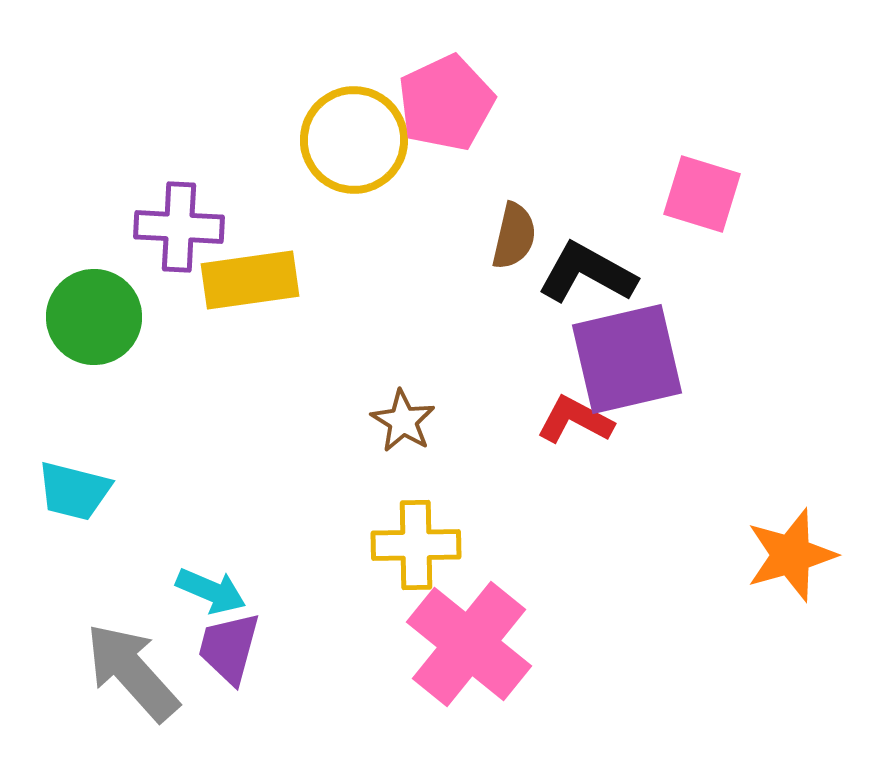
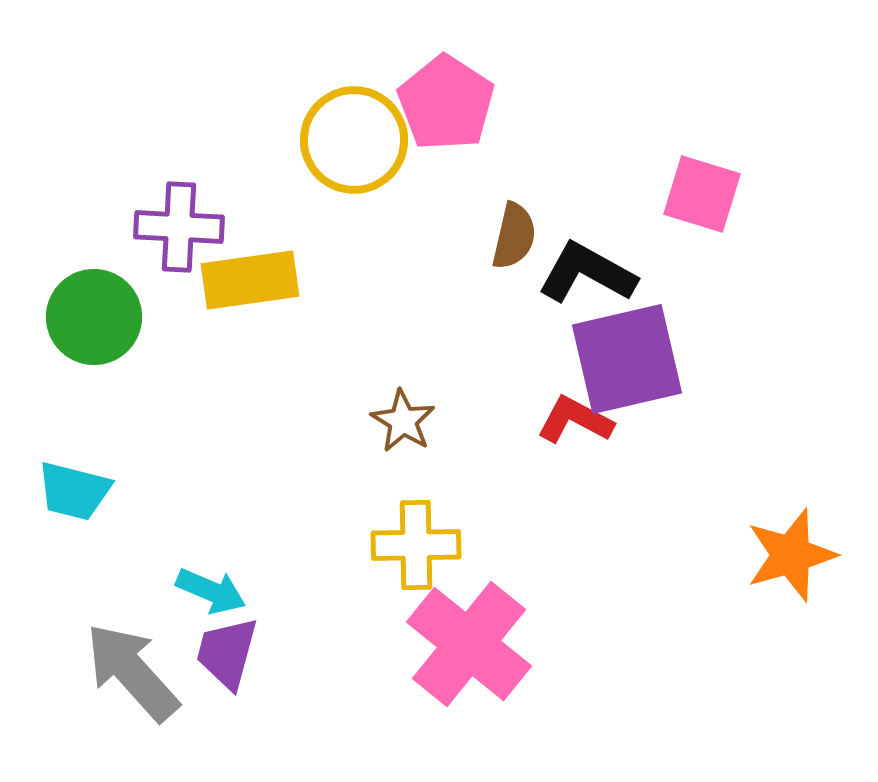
pink pentagon: rotated 14 degrees counterclockwise
purple trapezoid: moved 2 px left, 5 px down
